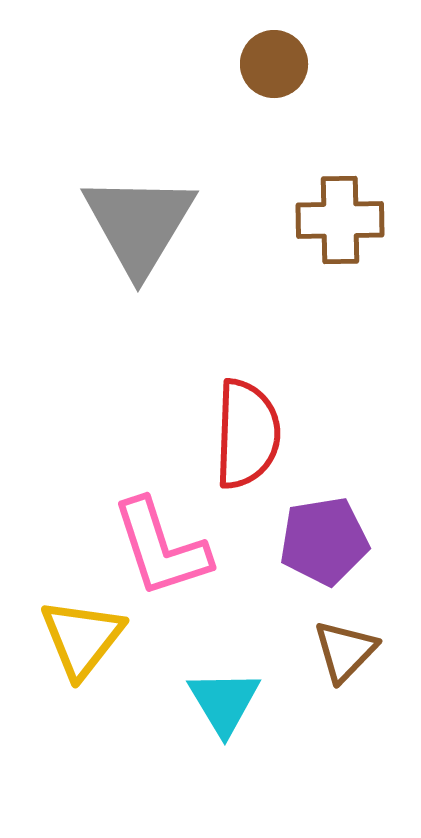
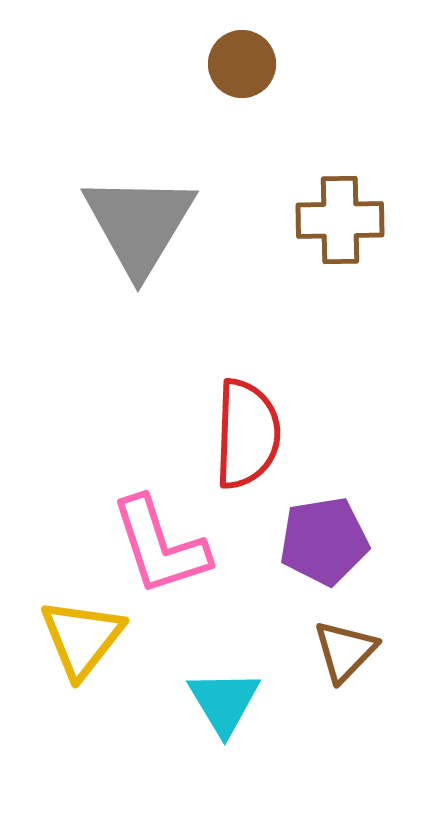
brown circle: moved 32 px left
pink L-shape: moved 1 px left, 2 px up
